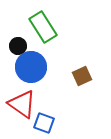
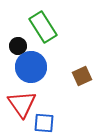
red triangle: rotated 20 degrees clockwise
blue square: rotated 15 degrees counterclockwise
